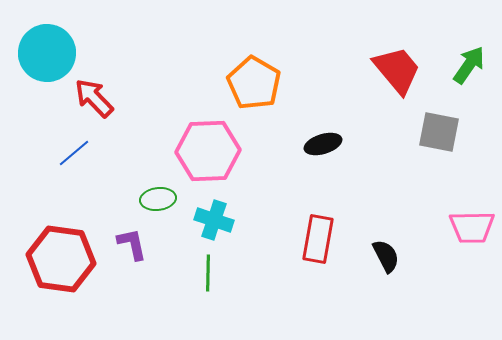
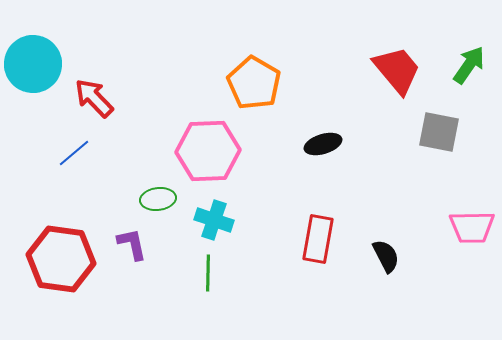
cyan circle: moved 14 px left, 11 px down
